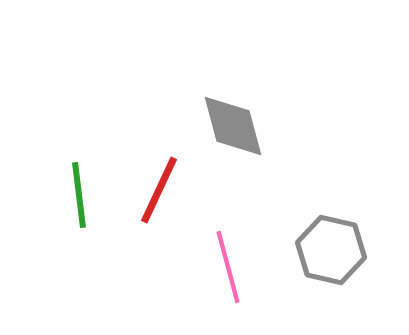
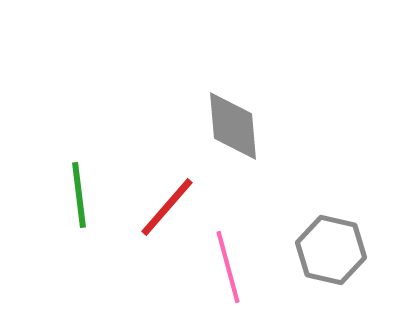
gray diamond: rotated 10 degrees clockwise
red line: moved 8 px right, 17 px down; rotated 16 degrees clockwise
